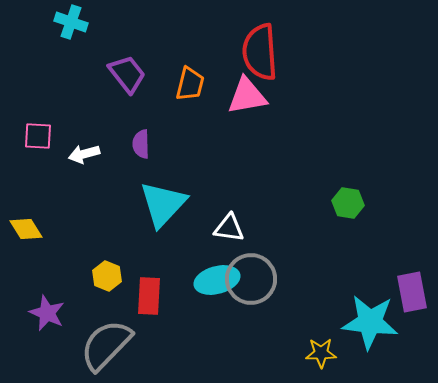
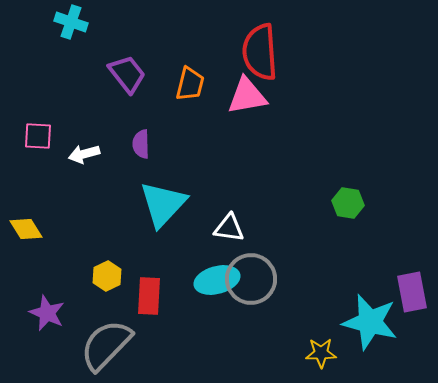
yellow hexagon: rotated 12 degrees clockwise
cyan star: rotated 8 degrees clockwise
